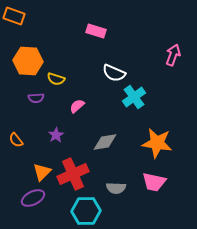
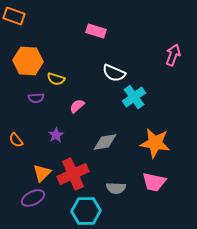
orange star: moved 2 px left
orange triangle: moved 1 px down
